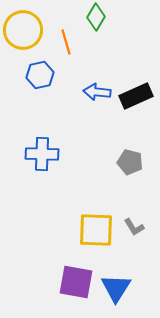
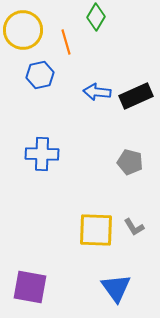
purple square: moved 46 px left, 5 px down
blue triangle: rotated 8 degrees counterclockwise
